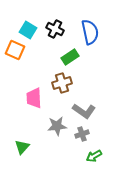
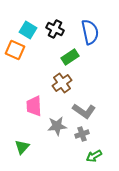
brown cross: rotated 18 degrees counterclockwise
pink trapezoid: moved 8 px down
